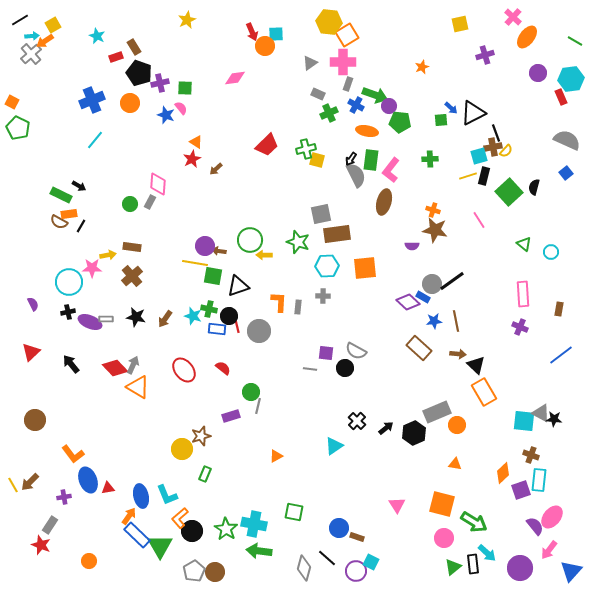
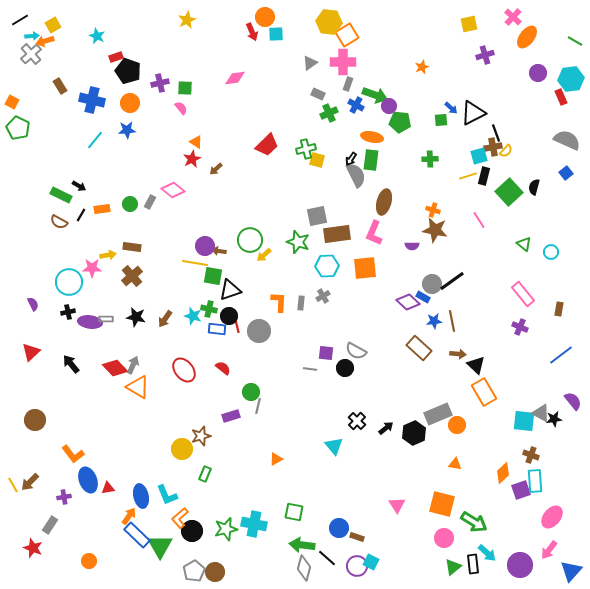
yellow square at (460, 24): moved 9 px right
orange arrow at (45, 41): rotated 18 degrees clockwise
orange circle at (265, 46): moved 29 px up
brown rectangle at (134, 47): moved 74 px left, 39 px down
black pentagon at (139, 73): moved 11 px left, 2 px up
blue cross at (92, 100): rotated 35 degrees clockwise
blue star at (166, 115): moved 39 px left, 15 px down; rotated 24 degrees counterclockwise
orange ellipse at (367, 131): moved 5 px right, 6 px down
pink L-shape at (391, 170): moved 17 px left, 63 px down; rotated 15 degrees counterclockwise
pink diamond at (158, 184): moved 15 px right, 6 px down; rotated 55 degrees counterclockwise
orange rectangle at (69, 214): moved 33 px right, 5 px up
gray square at (321, 214): moved 4 px left, 2 px down
black line at (81, 226): moved 11 px up
yellow arrow at (264, 255): rotated 42 degrees counterclockwise
black triangle at (238, 286): moved 8 px left, 4 px down
pink rectangle at (523, 294): rotated 35 degrees counterclockwise
gray cross at (323, 296): rotated 32 degrees counterclockwise
gray rectangle at (298, 307): moved 3 px right, 4 px up
brown line at (456, 321): moved 4 px left
purple ellipse at (90, 322): rotated 15 degrees counterclockwise
gray rectangle at (437, 412): moved 1 px right, 2 px down
black star at (554, 419): rotated 14 degrees counterclockwise
cyan triangle at (334, 446): rotated 36 degrees counterclockwise
orange triangle at (276, 456): moved 3 px down
cyan rectangle at (539, 480): moved 4 px left, 1 px down; rotated 10 degrees counterclockwise
purple semicircle at (535, 526): moved 38 px right, 125 px up
green star at (226, 529): rotated 25 degrees clockwise
red star at (41, 545): moved 8 px left, 3 px down
green arrow at (259, 551): moved 43 px right, 6 px up
purple circle at (520, 568): moved 3 px up
purple circle at (356, 571): moved 1 px right, 5 px up
